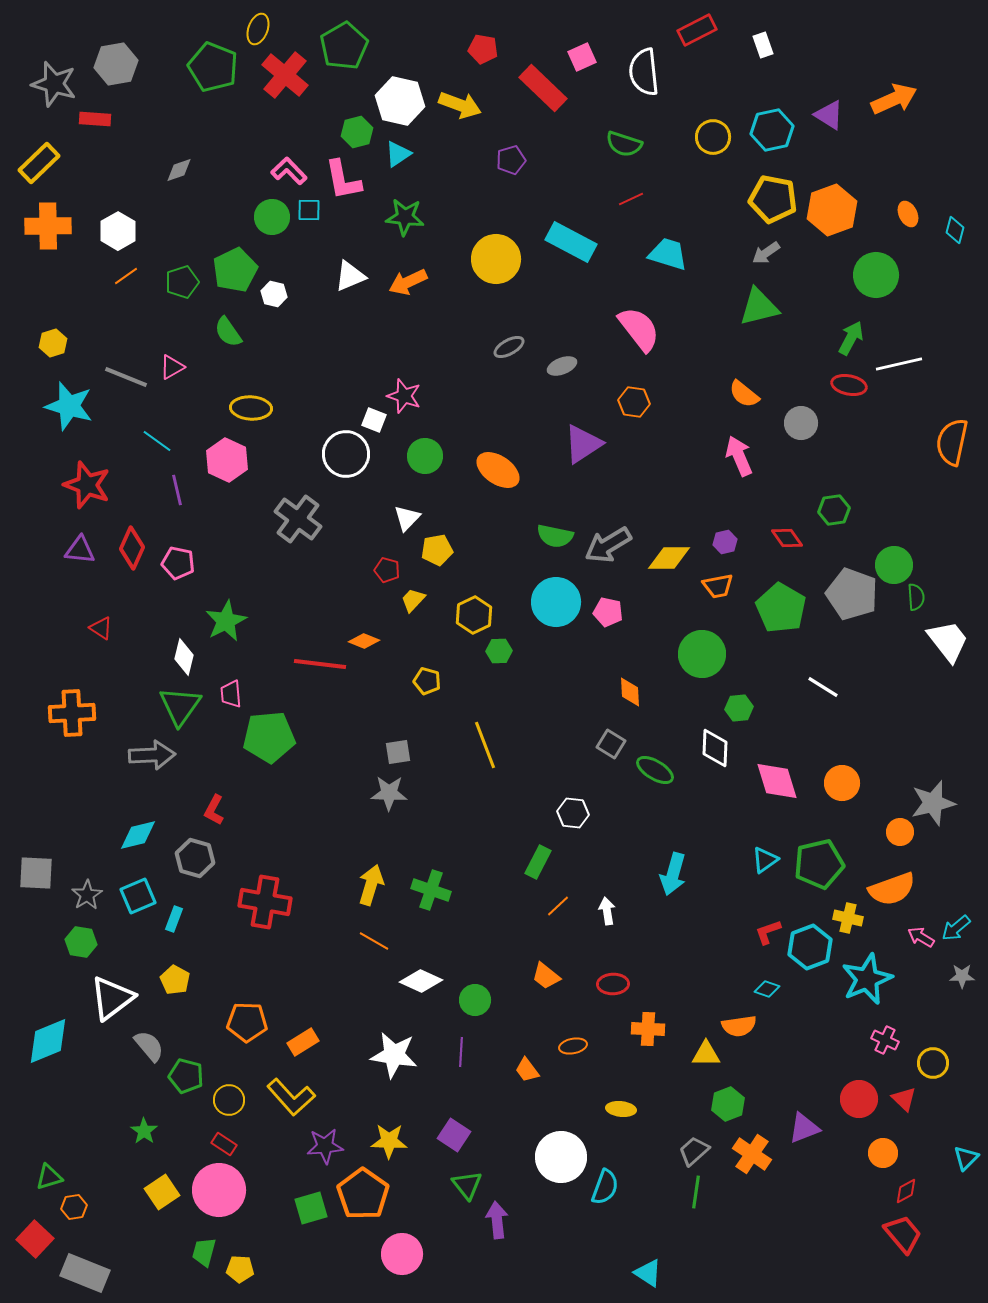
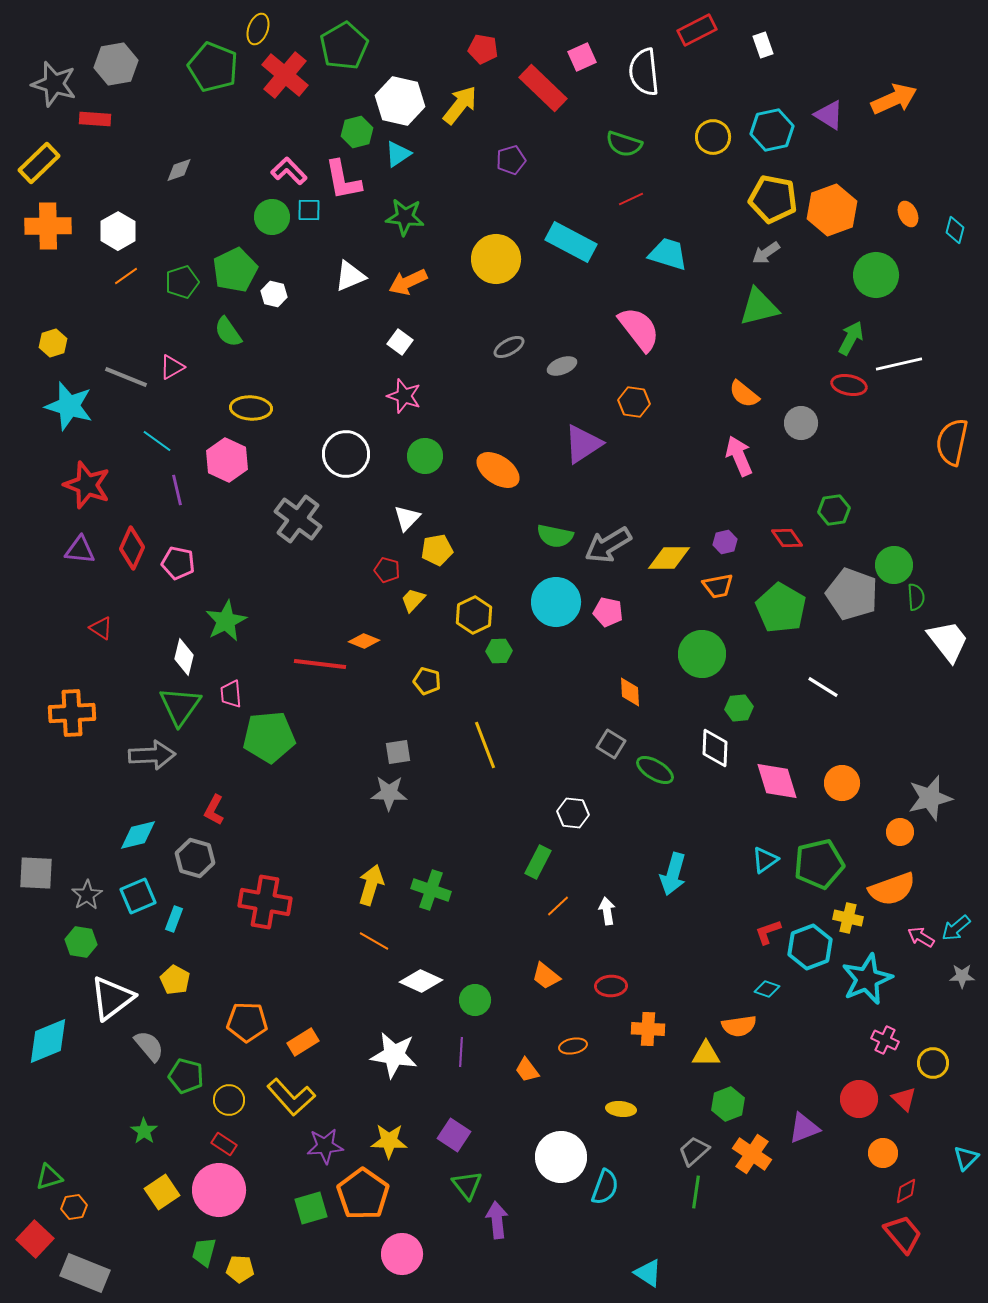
yellow arrow at (460, 105): rotated 72 degrees counterclockwise
white square at (374, 420): moved 26 px right, 78 px up; rotated 15 degrees clockwise
gray star at (933, 803): moved 3 px left, 5 px up
red ellipse at (613, 984): moved 2 px left, 2 px down
